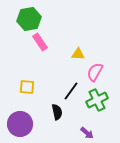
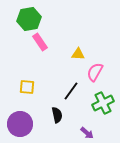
green cross: moved 6 px right, 3 px down
black semicircle: moved 3 px down
